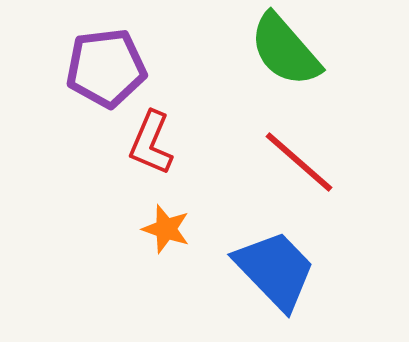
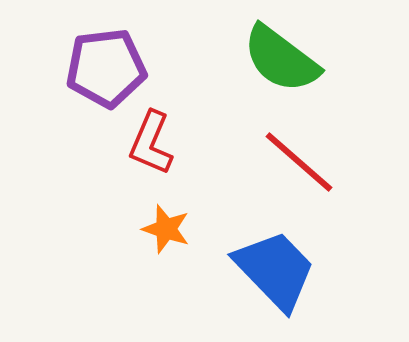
green semicircle: moved 4 px left, 9 px down; rotated 12 degrees counterclockwise
